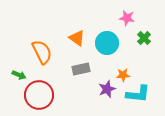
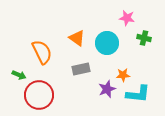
green cross: rotated 32 degrees counterclockwise
